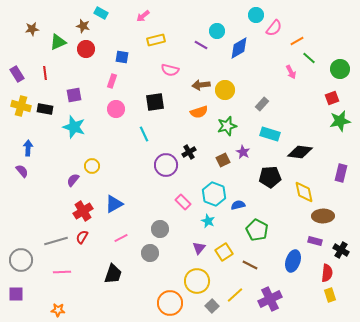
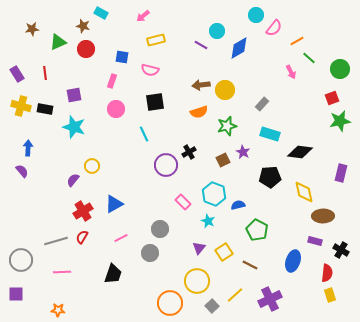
pink semicircle at (170, 70): moved 20 px left
